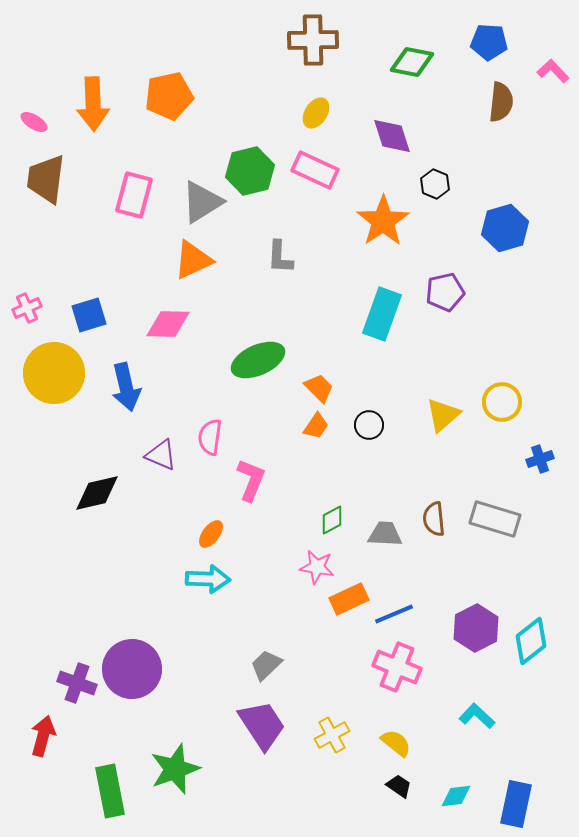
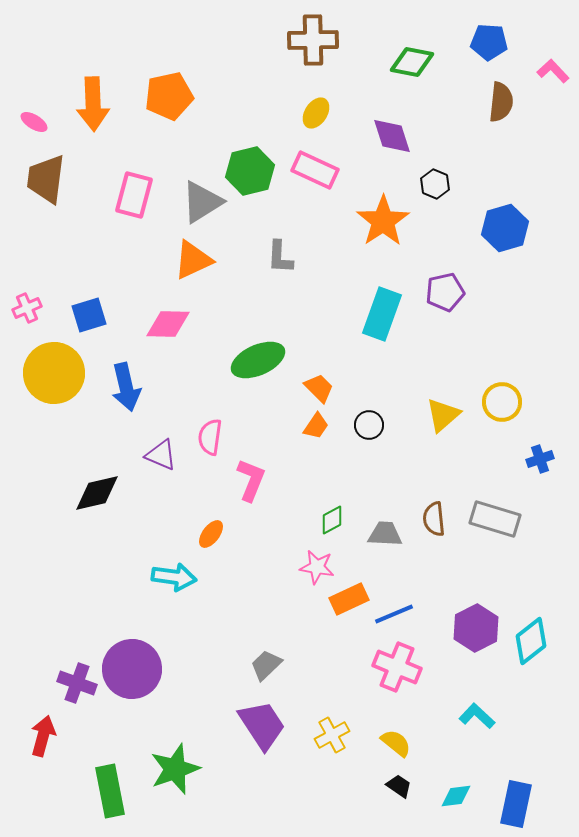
cyan arrow at (208, 579): moved 34 px left, 2 px up; rotated 6 degrees clockwise
